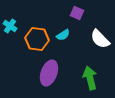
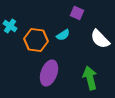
orange hexagon: moved 1 px left, 1 px down
